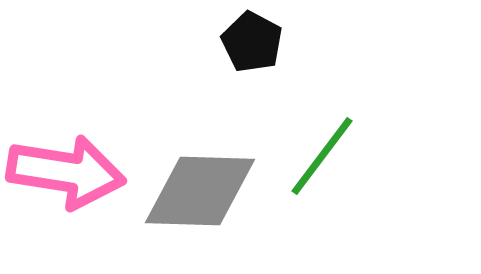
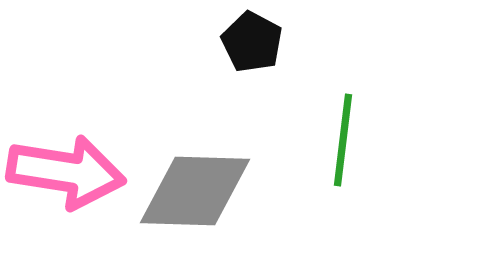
green line: moved 21 px right, 16 px up; rotated 30 degrees counterclockwise
gray diamond: moved 5 px left
